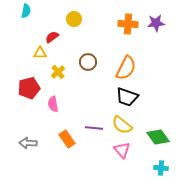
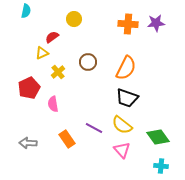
yellow triangle: moved 2 px right; rotated 24 degrees counterclockwise
red pentagon: rotated 10 degrees counterclockwise
black trapezoid: moved 1 px down
purple line: rotated 24 degrees clockwise
cyan cross: moved 2 px up
